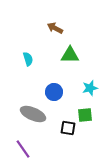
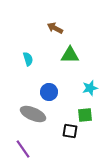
blue circle: moved 5 px left
black square: moved 2 px right, 3 px down
